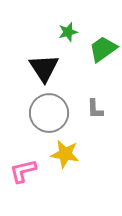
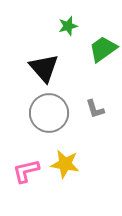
green star: moved 6 px up
black triangle: rotated 8 degrees counterclockwise
gray L-shape: rotated 15 degrees counterclockwise
yellow star: moved 10 px down
pink L-shape: moved 3 px right
